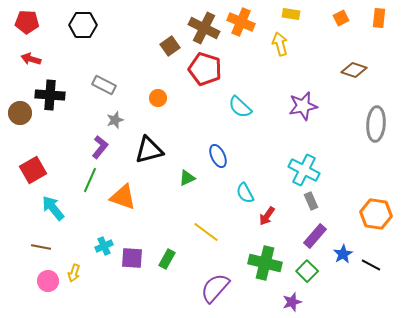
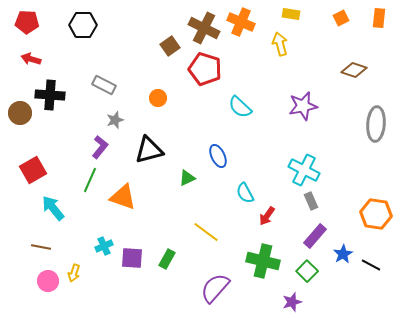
green cross at (265, 263): moved 2 px left, 2 px up
